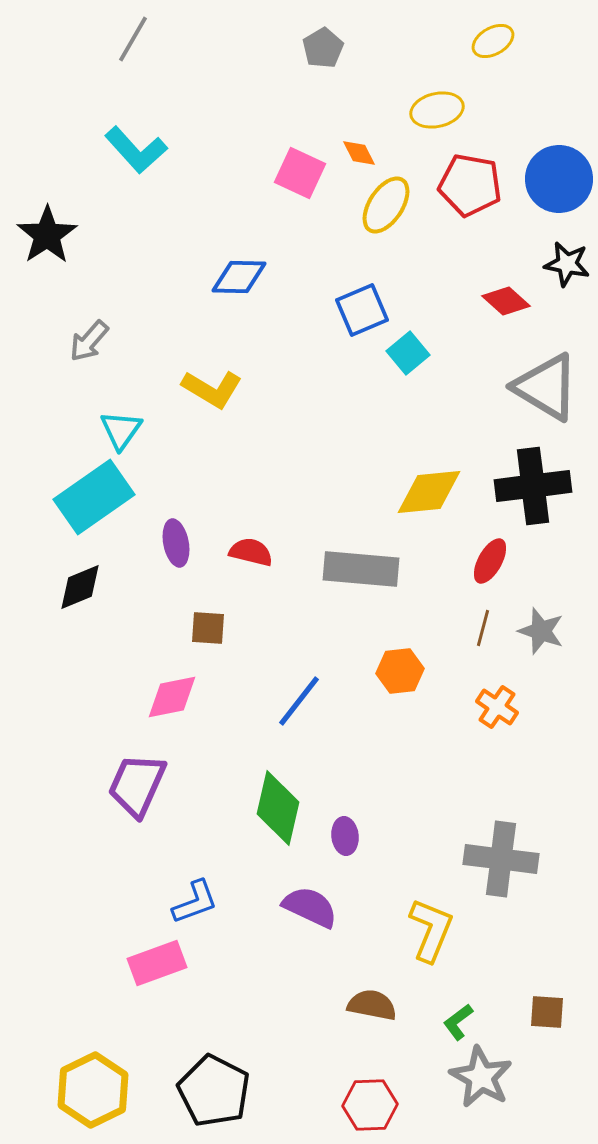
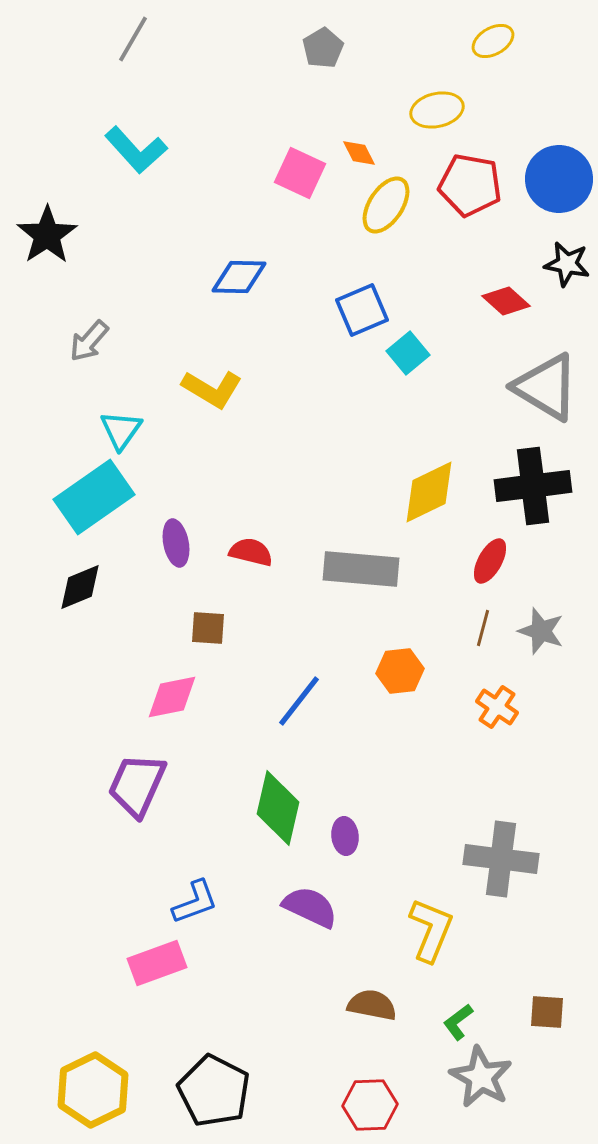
yellow diamond at (429, 492): rotated 20 degrees counterclockwise
